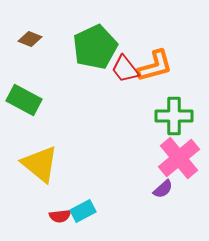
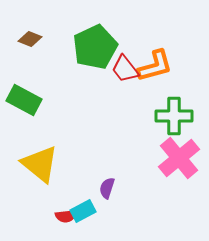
purple semicircle: moved 56 px left, 1 px up; rotated 150 degrees clockwise
red semicircle: moved 6 px right
